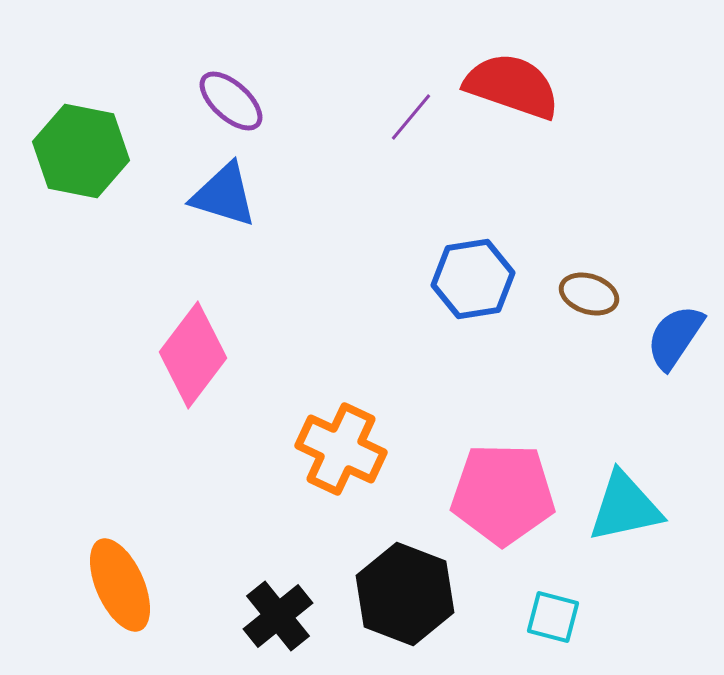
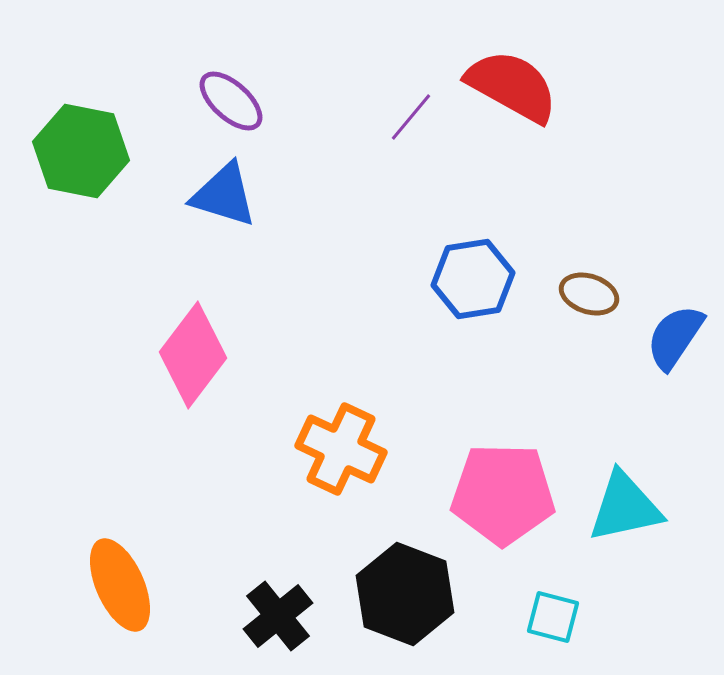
red semicircle: rotated 10 degrees clockwise
